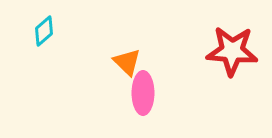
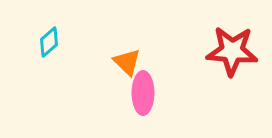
cyan diamond: moved 5 px right, 11 px down
